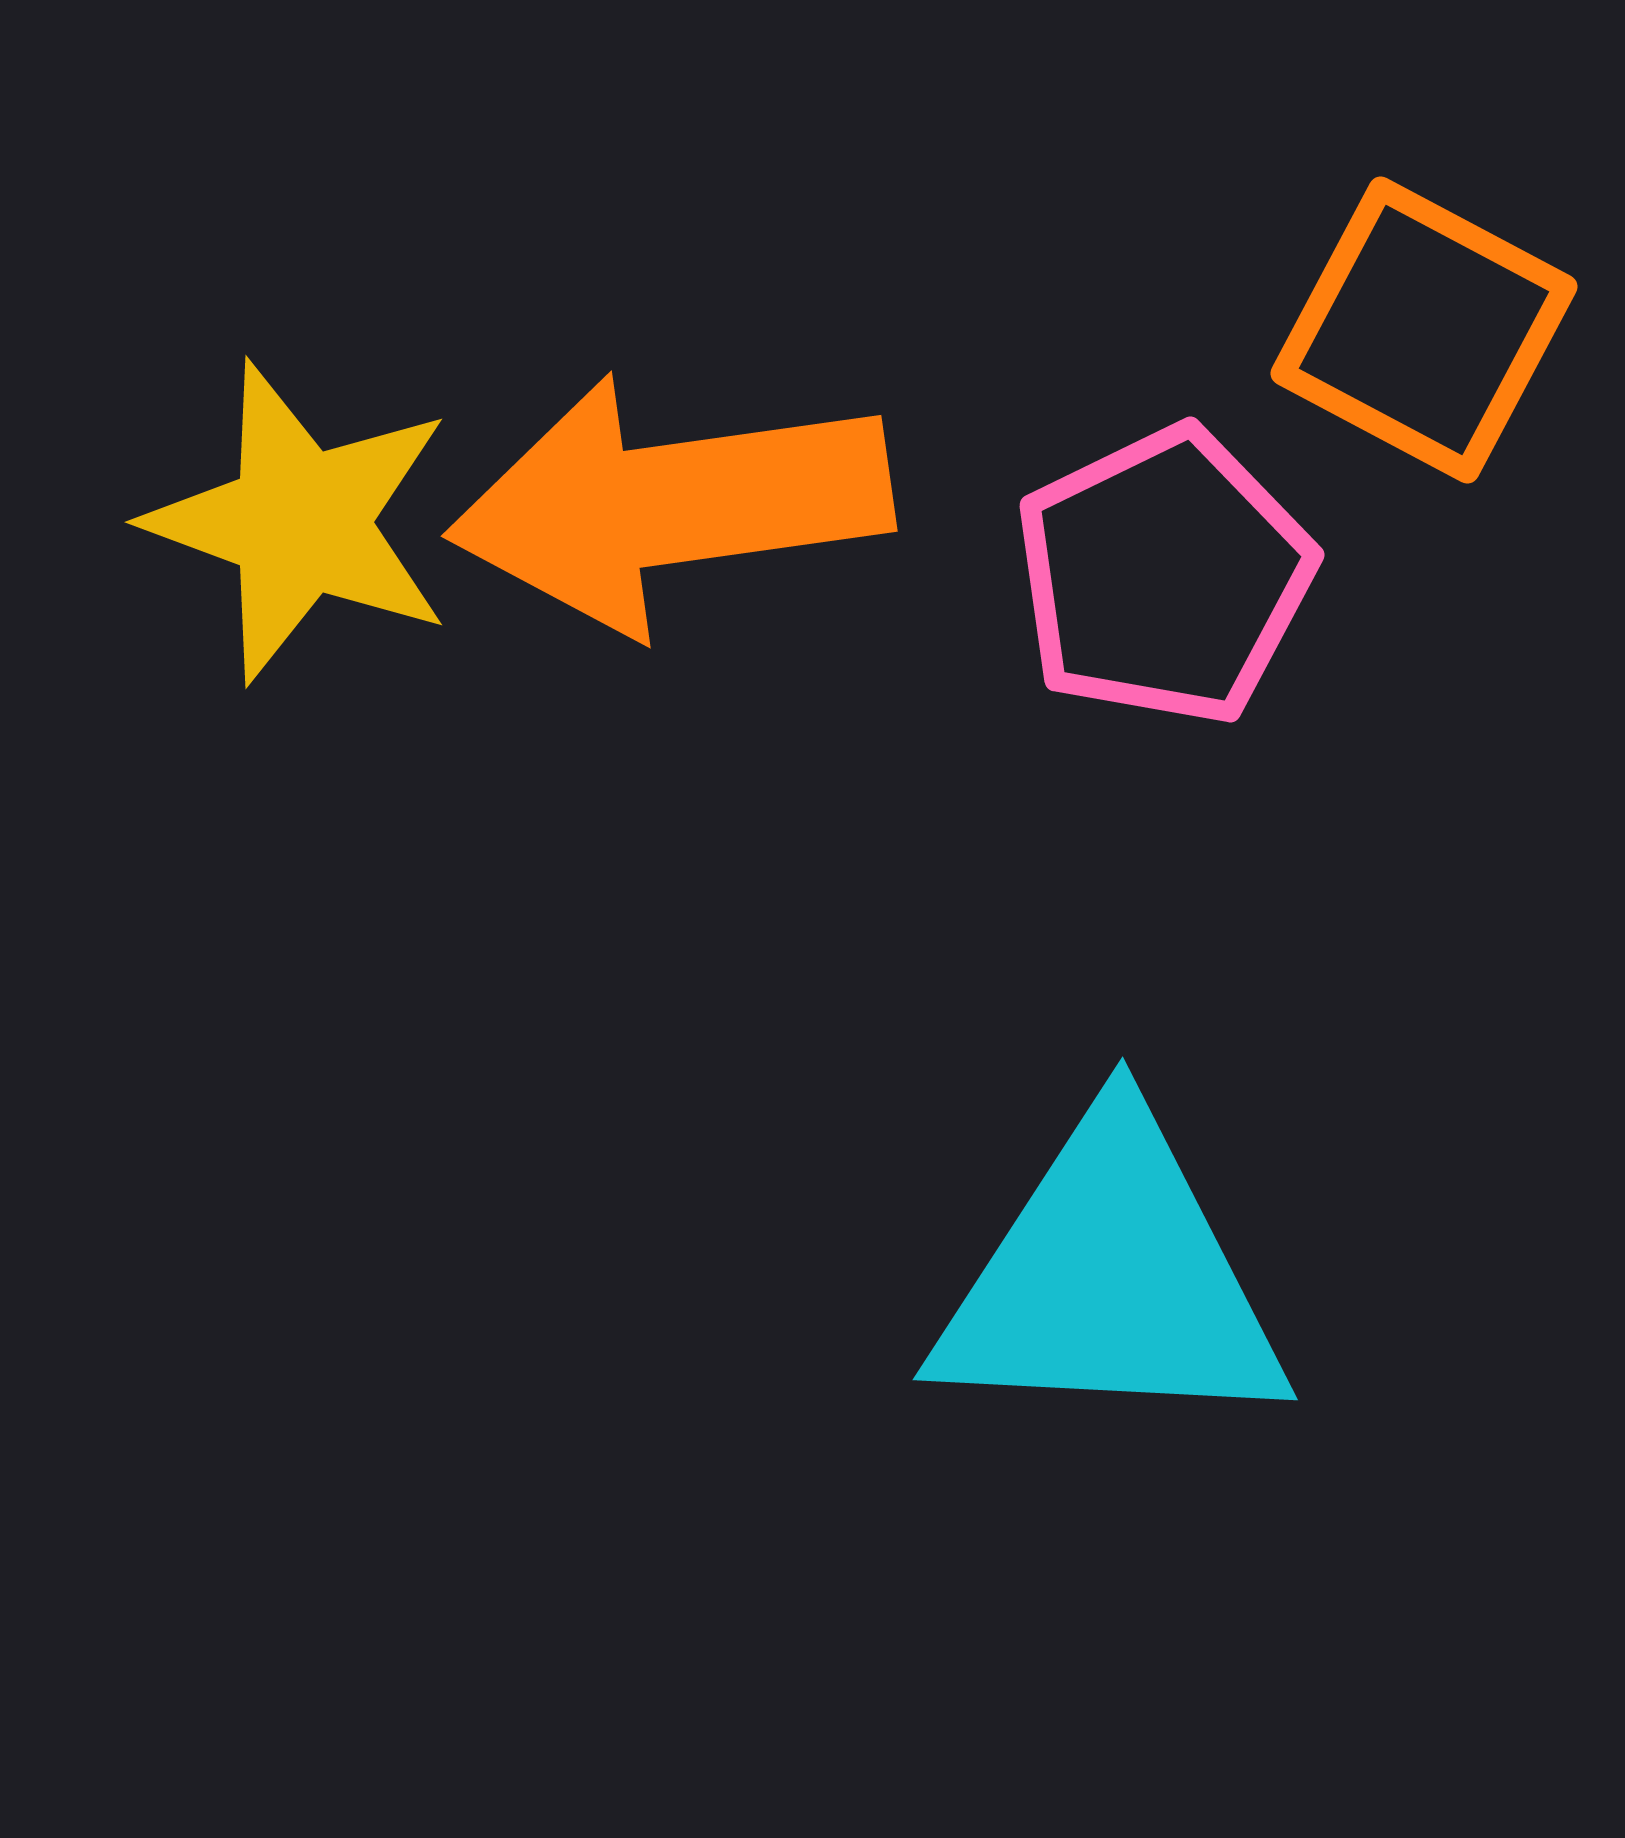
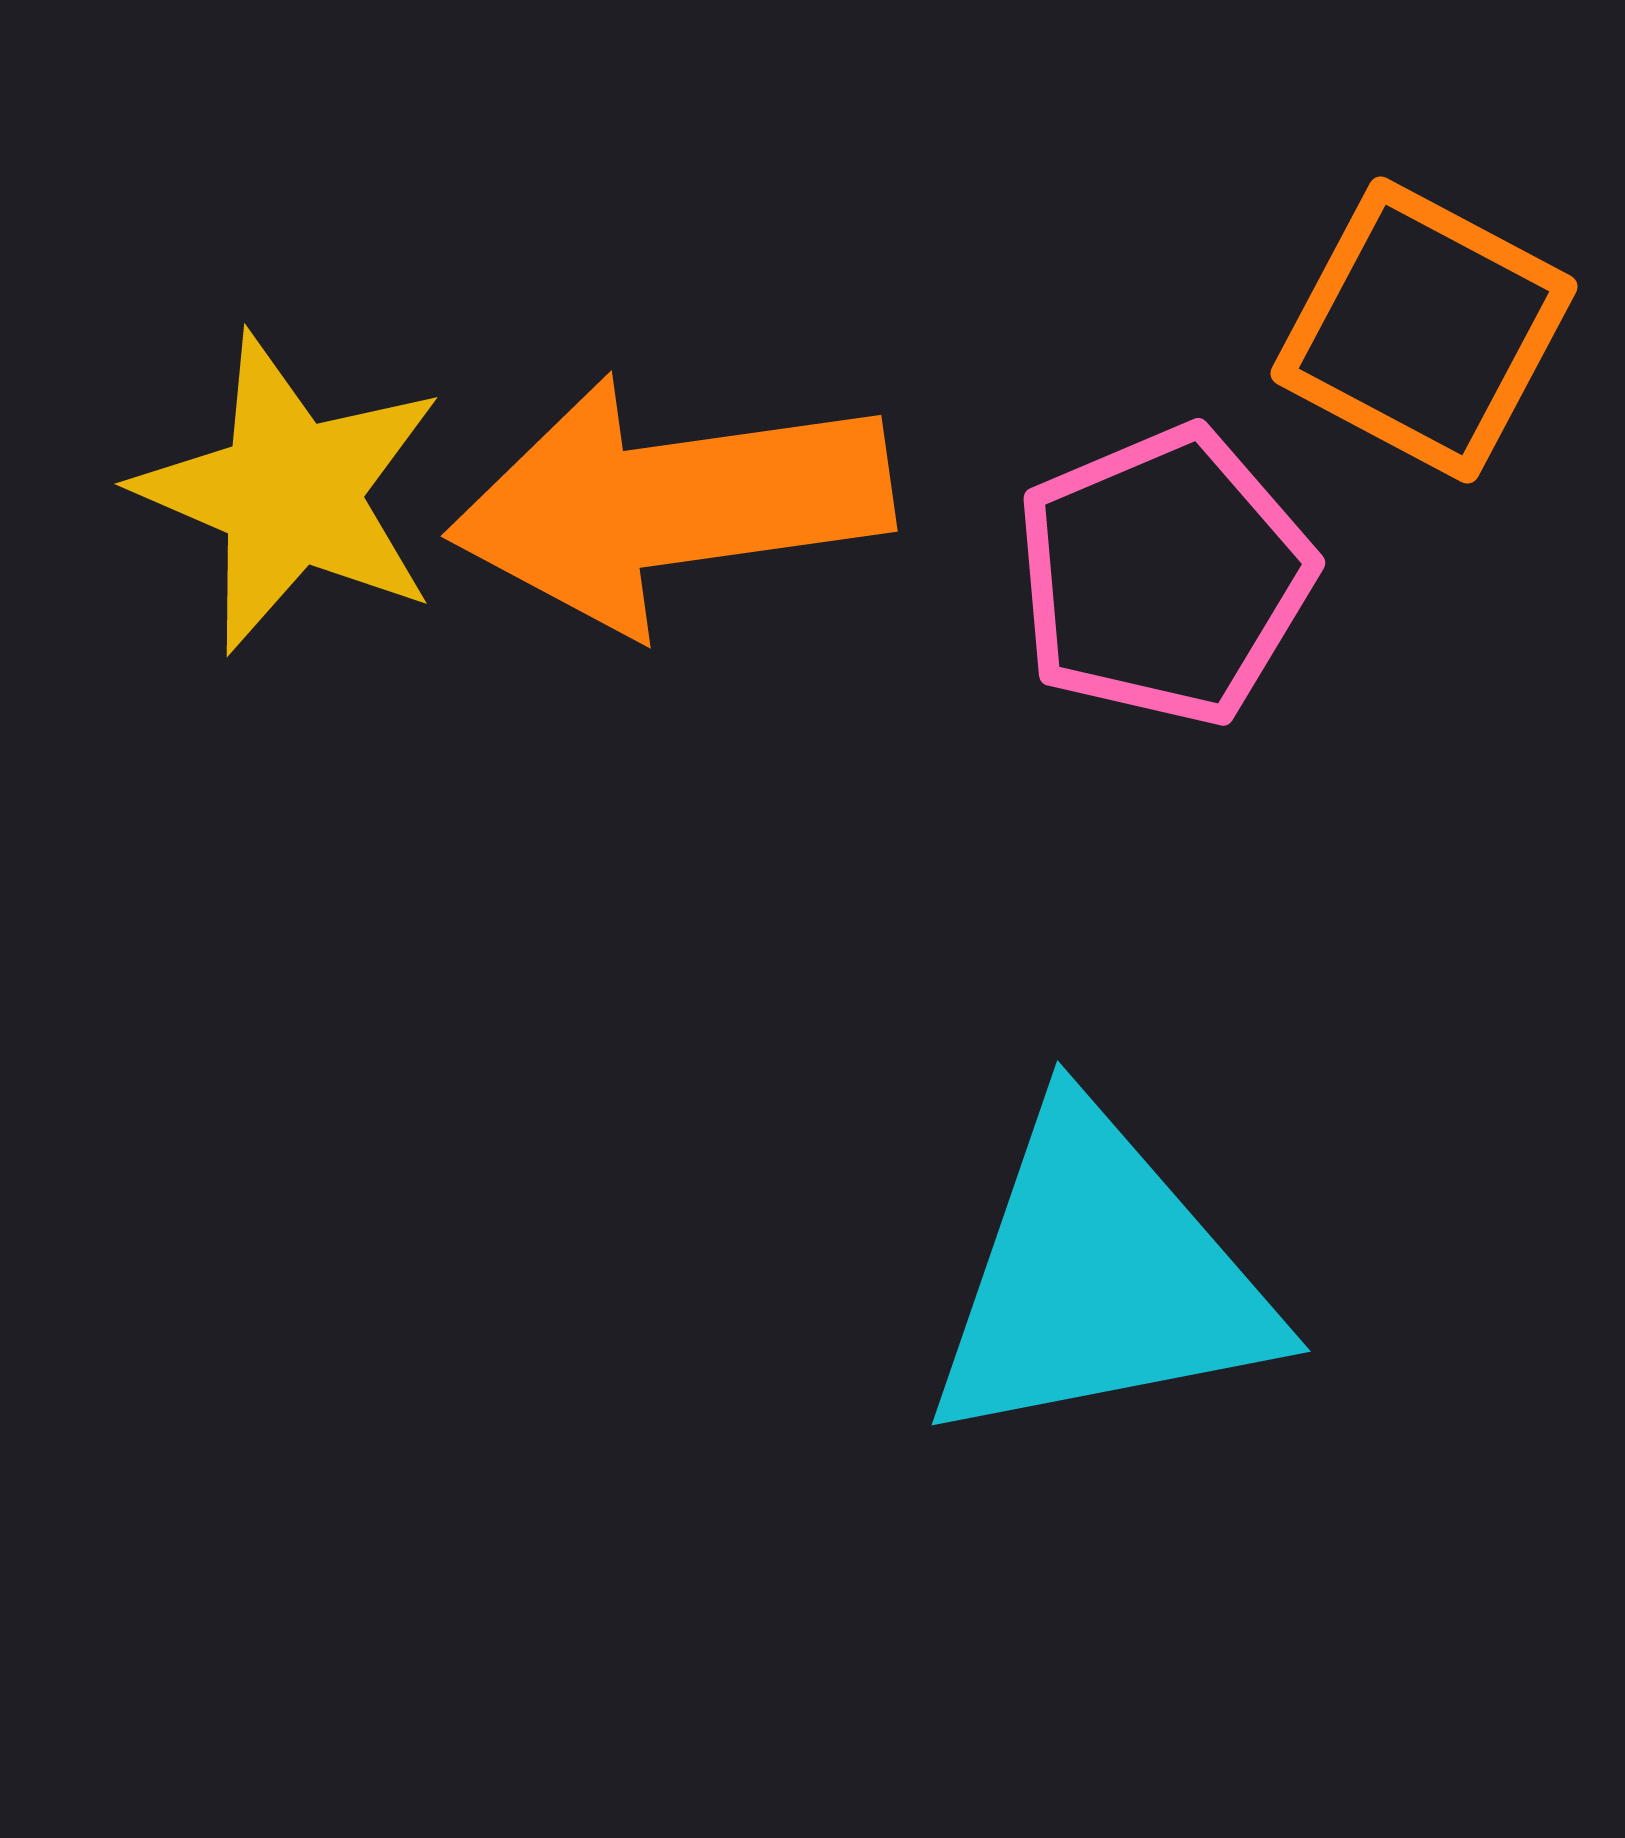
yellow star: moved 10 px left, 29 px up; rotated 3 degrees clockwise
pink pentagon: rotated 3 degrees clockwise
cyan triangle: moved 11 px left; rotated 14 degrees counterclockwise
